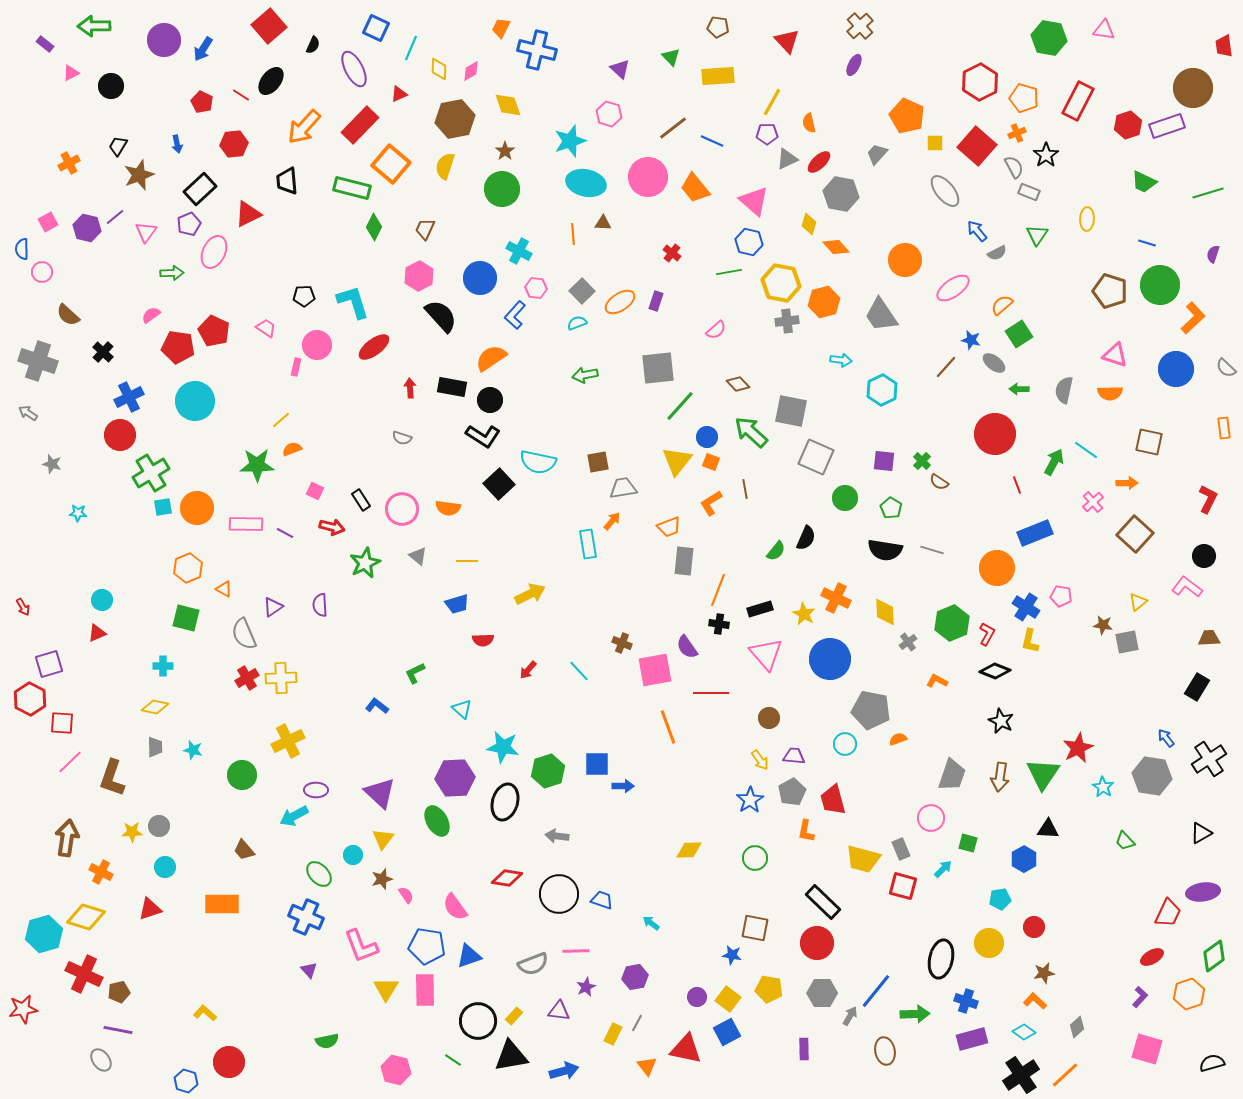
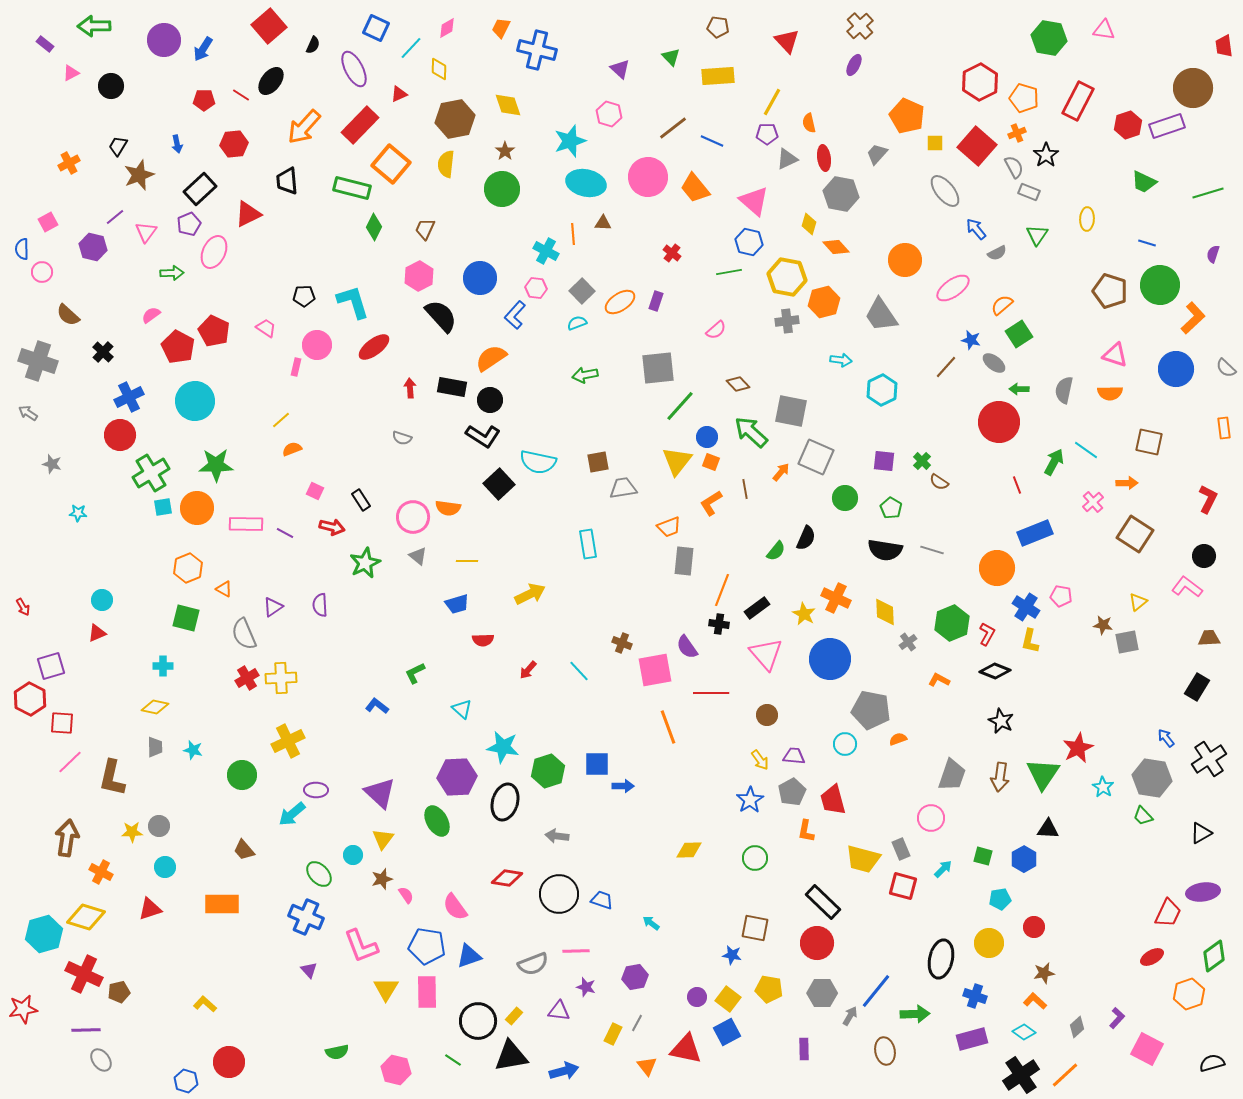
cyan line at (411, 48): rotated 20 degrees clockwise
pink diamond at (471, 71): moved 24 px left, 43 px up
red pentagon at (202, 102): moved 2 px right, 2 px up; rotated 25 degrees counterclockwise
red ellipse at (819, 162): moved 5 px right, 4 px up; rotated 55 degrees counterclockwise
yellow semicircle at (445, 166): moved 1 px right, 2 px up; rotated 12 degrees counterclockwise
purple hexagon at (87, 228): moved 6 px right, 19 px down
blue arrow at (977, 231): moved 1 px left, 2 px up
cyan cross at (519, 251): moved 27 px right
yellow hexagon at (781, 283): moved 6 px right, 6 px up
red pentagon at (178, 347): rotated 20 degrees clockwise
red circle at (995, 434): moved 4 px right, 12 px up
green star at (257, 465): moved 41 px left
pink circle at (402, 509): moved 11 px right, 8 px down
orange arrow at (612, 521): moved 169 px right, 49 px up
brown square at (1135, 534): rotated 9 degrees counterclockwise
orange line at (718, 590): moved 4 px right
black rectangle at (760, 609): moved 3 px left, 1 px up; rotated 20 degrees counterclockwise
purple square at (49, 664): moved 2 px right, 2 px down
orange L-shape at (937, 681): moved 2 px right, 1 px up
brown circle at (769, 718): moved 2 px left, 3 px up
gray hexagon at (1152, 776): moved 2 px down
brown L-shape at (112, 778): rotated 6 degrees counterclockwise
purple hexagon at (455, 778): moved 2 px right, 1 px up
cyan arrow at (294, 816): moved 2 px left, 2 px up; rotated 12 degrees counterclockwise
green trapezoid at (1125, 841): moved 18 px right, 25 px up
green square at (968, 843): moved 15 px right, 13 px down
purple star at (586, 987): rotated 30 degrees counterclockwise
pink rectangle at (425, 990): moved 2 px right, 2 px down
purple L-shape at (1140, 997): moved 23 px left, 21 px down
blue cross at (966, 1001): moved 9 px right, 5 px up
yellow L-shape at (205, 1013): moved 9 px up
purple line at (118, 1030): moved 32 px left; rotated 12 degrees counterclockwise
green semicircle at (327, 1041): moved 10 px right, 11 px down
pink square at (1147, 1049): rotated 12 degrees clockwise
